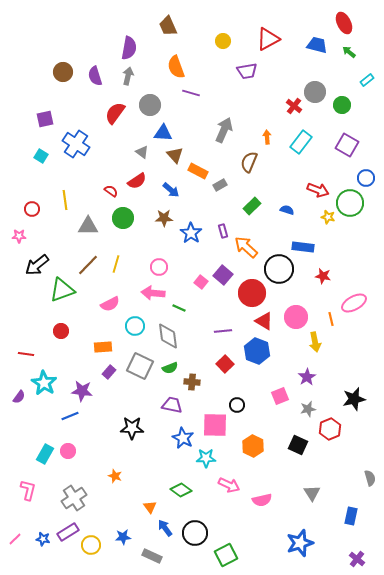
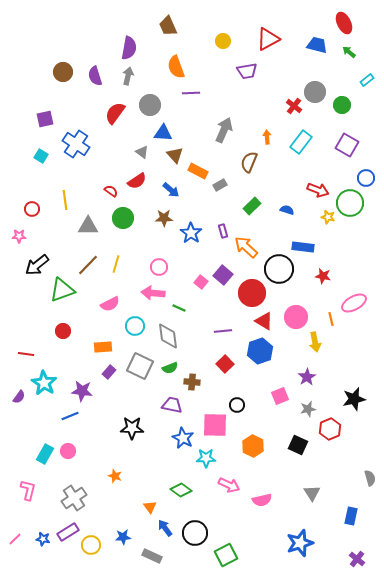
purple line at (191, 93): rotated 18 degrees counterclockwise
red circle at (61, 331): moved 2 px right
blue hexagon at (257, 351): moved 3 px right; rotated 20 degrees clockwise
